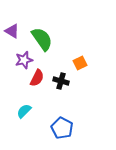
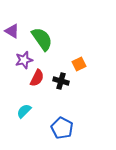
orange square: moved 1 px left, 1 px down
